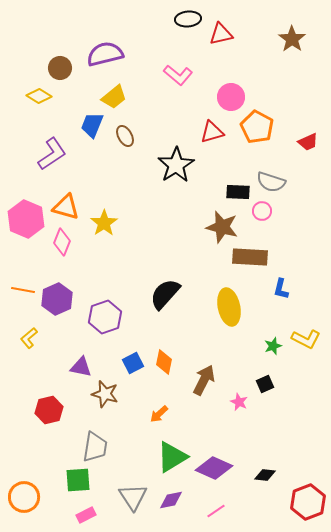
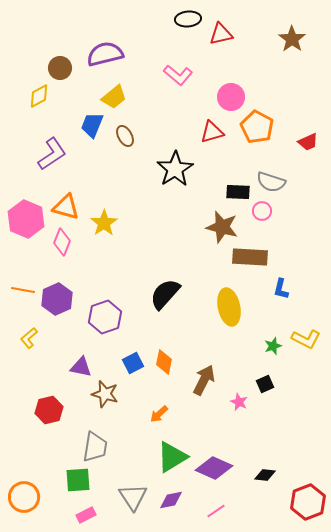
yellow diamond at (39, 96): rotated 60 degrees counterclockwise
black star at (176, 165): moved 1 px left, 4 px down
